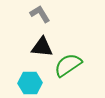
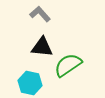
gray L-shape: rotated 10 degrees counterclockwise
cyan hexagon: rotated 15 degrees clockwise
